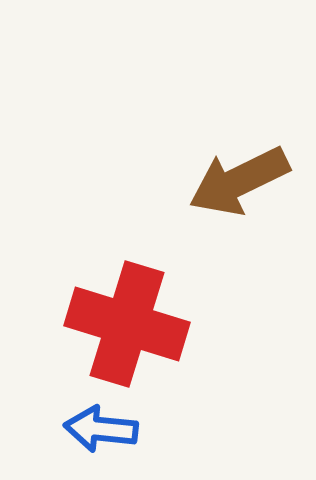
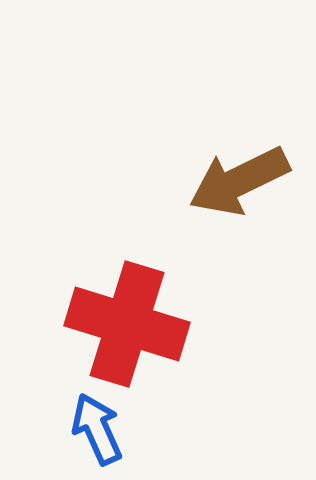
blue arrow: moved 4 px left; rotated 60 degrees clockwise
